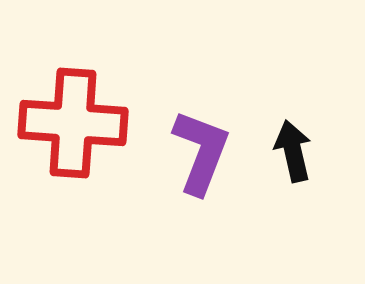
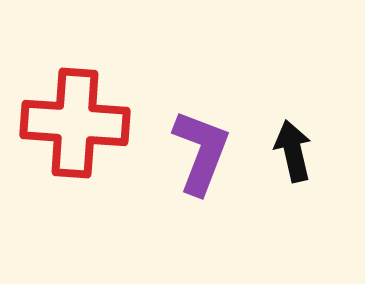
red cross: moved 2 px right
